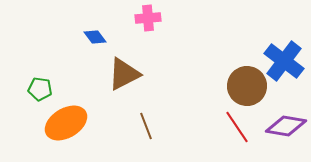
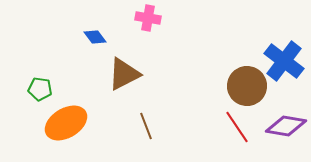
pink cross: rotated 15 degrees clockwise
